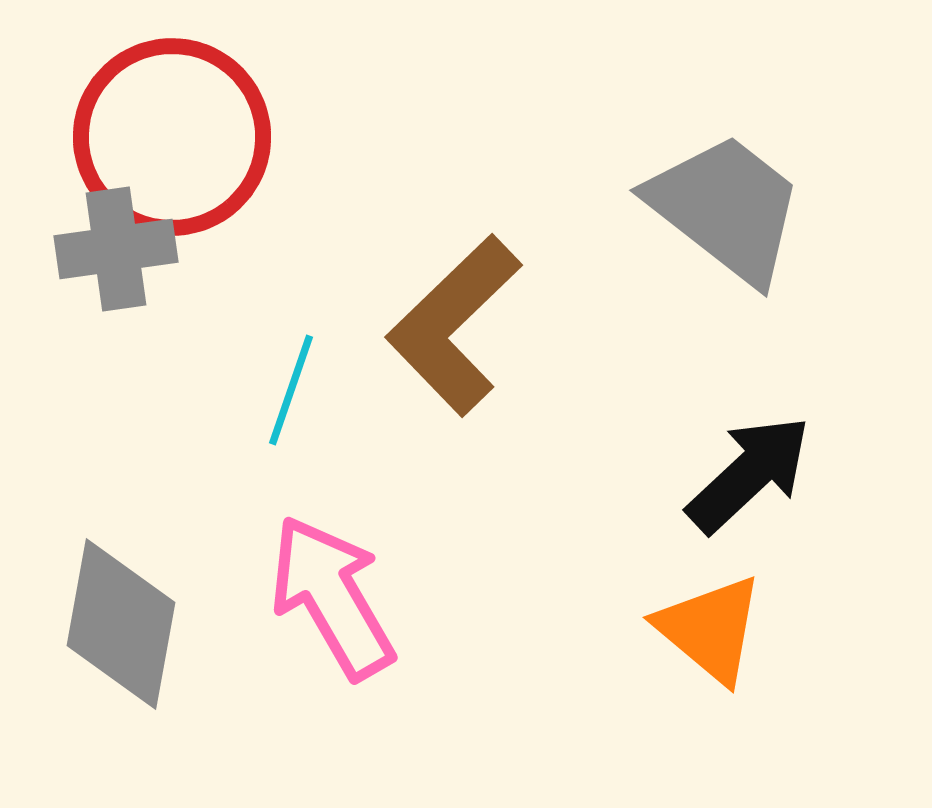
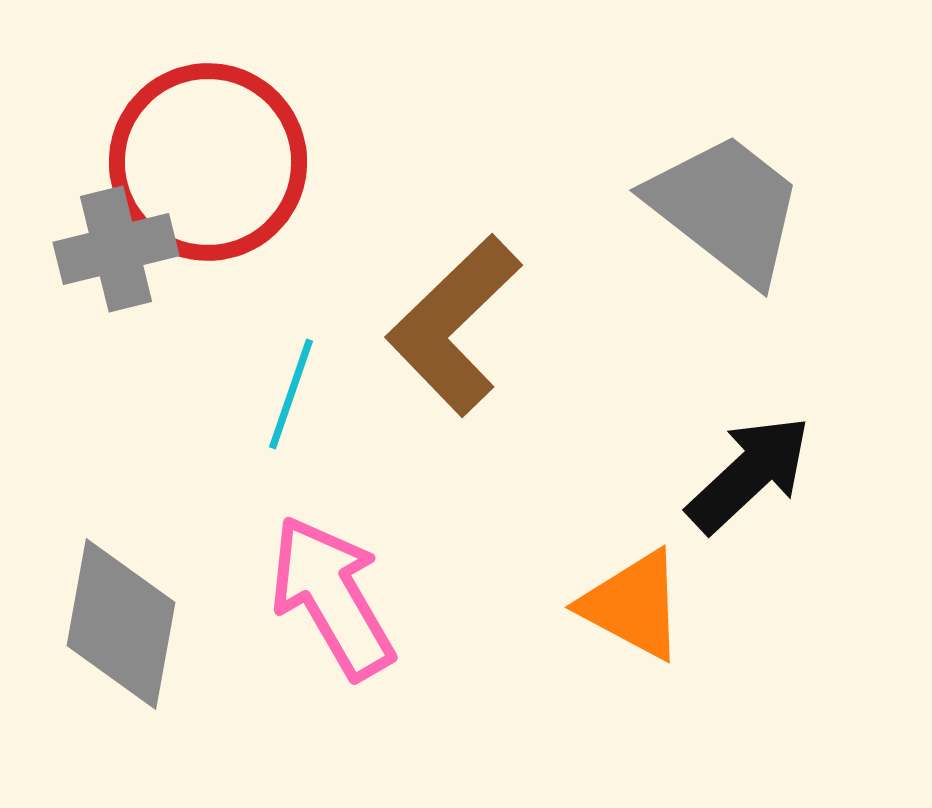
red circle: moved 36 px right, 25 px down
gray cross: rotated 6 degrees counterclockwise
cyan line: moved 4 px down
orange triangle: moved 77 px left, 24 px up; rotated 12 degrees counterclockwise
